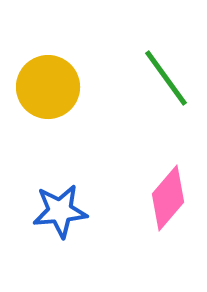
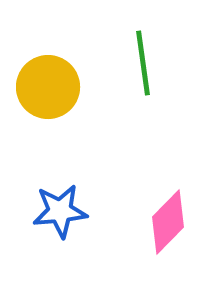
green line: moved 23 px left, 15 px up; rotated 28 degrees clockwise
pink diamond: moved 24 px down; rotated 4 degrees clockwise
